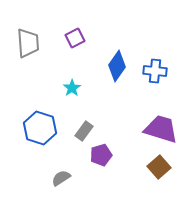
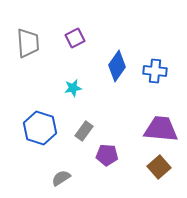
cyan star: moved 1 px right; rotated 24 degrees clockwise
purple trapezoid: rotated 12 degrees counterclockwise
purple pentagon: moved 6 px right; rotated 20 degrees clockwise
